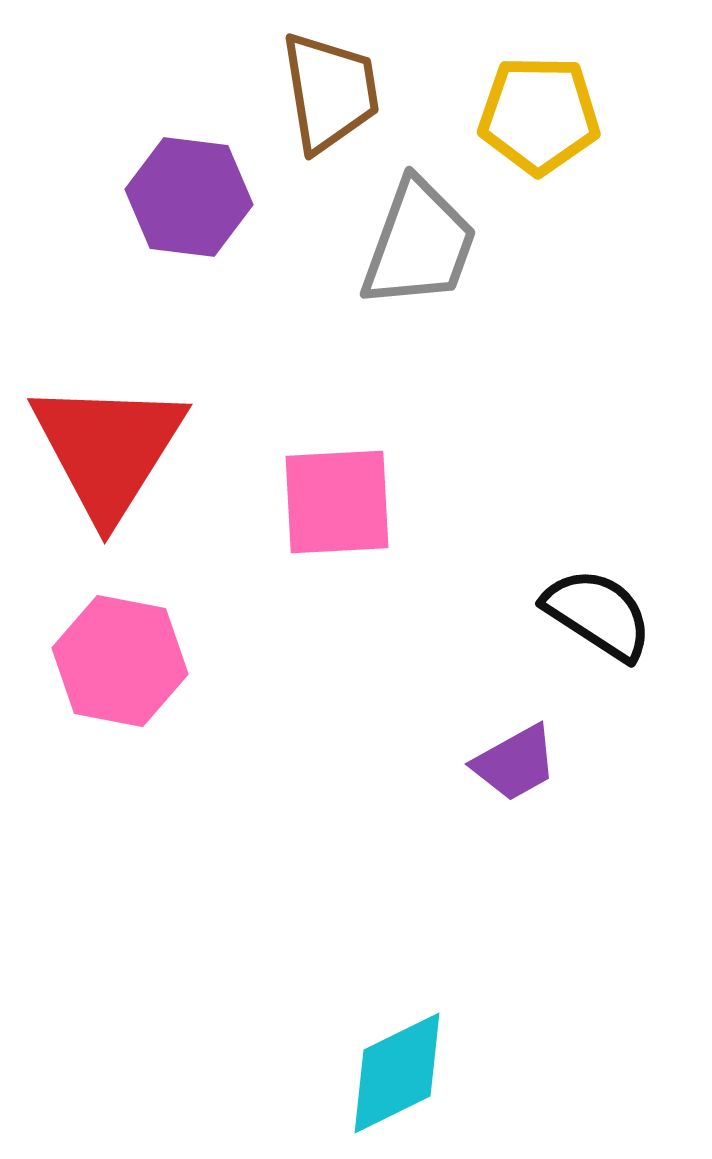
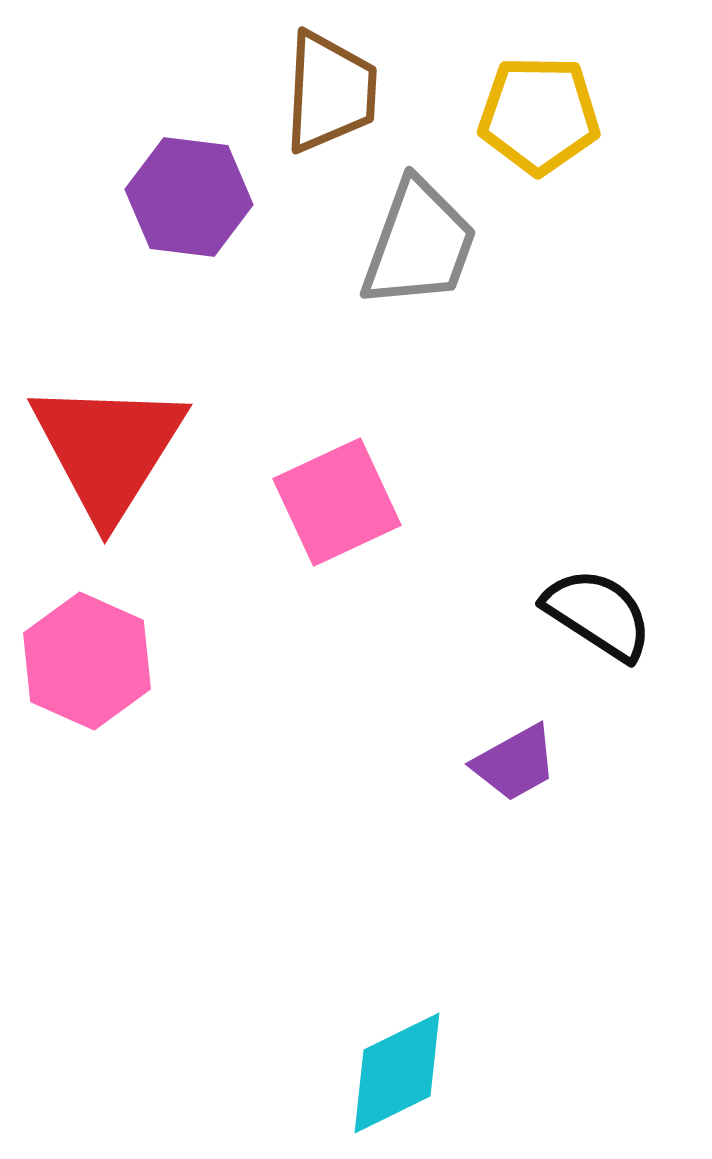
brown trapezoid: rotated 12 degrees clockwise
pink square: rotated 22 degrees counterclockwise
pink hexagon: moved 33 px left; rotated 13 degrees clockwise
